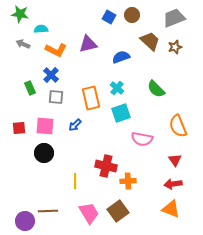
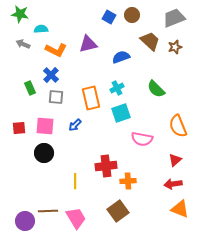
cyan cross: rotated 24 degrees clockwise
red triangle: rotated 24 degrees clockwise
red cross: rotated 20 degrees counterclockwise
orange triangle: moved 9 px right
pink trapezoid: moved 13 px left, 5 px down
